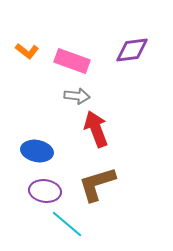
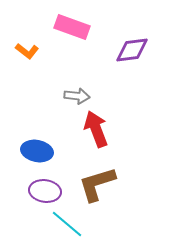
pink rectangle: moved 34 px up
